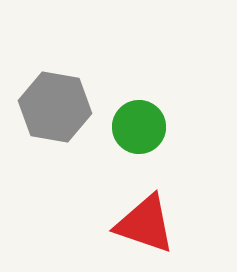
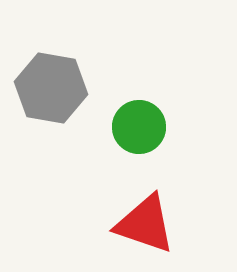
gray hexagon: moved 4 px left, 19 px up
